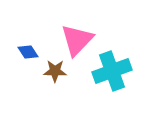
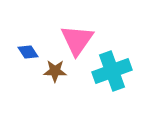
pink triangle: rotated 9 degrees counterclockwise
